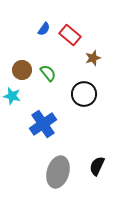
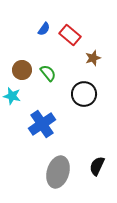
blue cross: moved 1 px left
